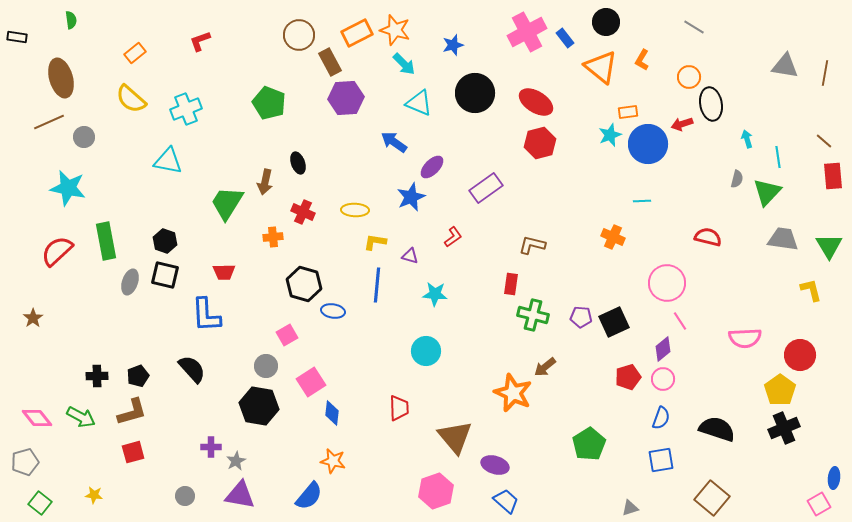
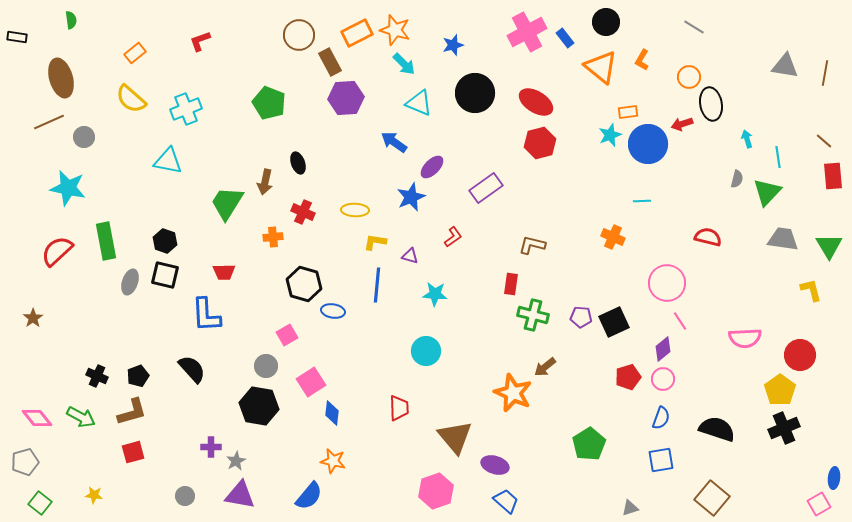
black cross at (97, 376): rotated 25 degrees clockwise
